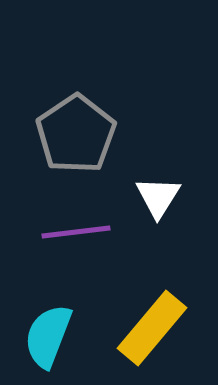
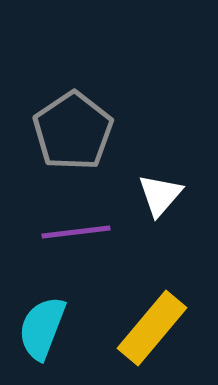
gray pentagon: moved 3 px left, 3 px up
white triangle: moved 2 px right, 2 px up; rotated 9 degrees clockwise
cyan semicircle: moved 6 px left, 8 px up
